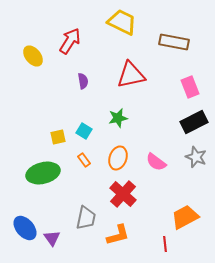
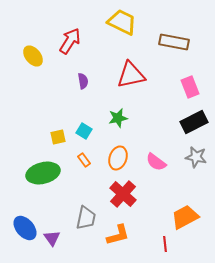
gray star: rotated 10 degrees counterclockwise
